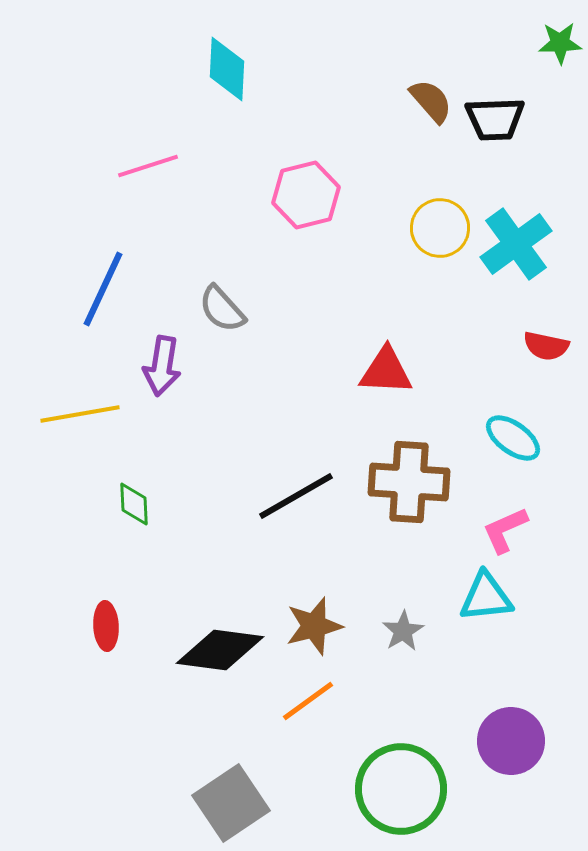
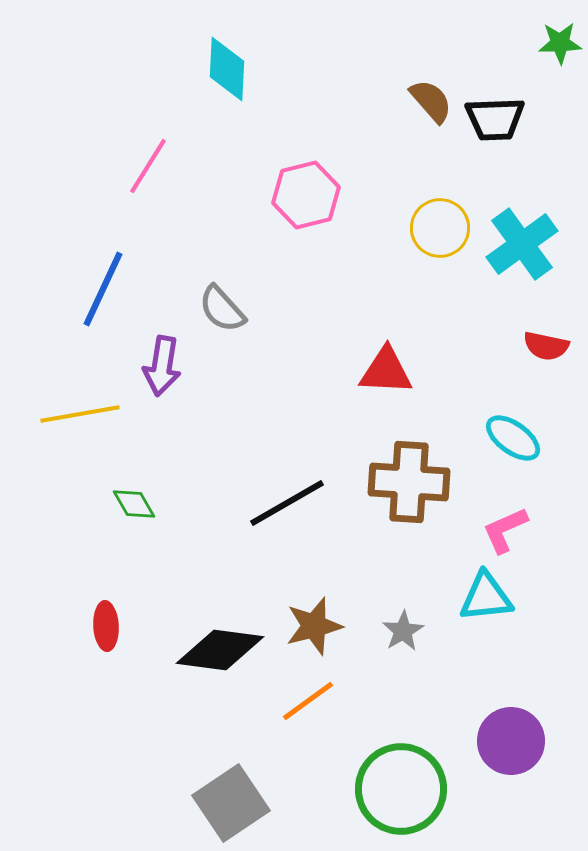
pink line: rotated 40 degrees counterclockwise
cyan cross: moved 6 px right
black line: moved 9 px left, 7 px down
green diamond: rotated 27 degrees counterclockwise
